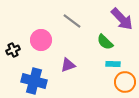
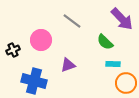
orange circle: moved 1 px right, 1 px down
